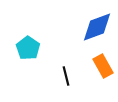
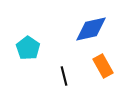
blue diamond: moved 6 px left, 2 px down; rotated 8 degrees clockwise
black line: moved 2 px left
